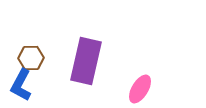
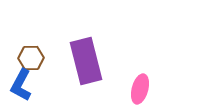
purple rectangle: rotated 27 degrees counterclockwise
pink ellipse: rotated 16 degrees counterclockwise
